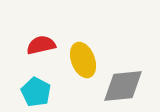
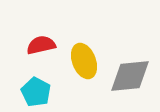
yellow ellipse: moved 1 px right, 1 px down
gray diamond: moved 7 px right, 10 px up
